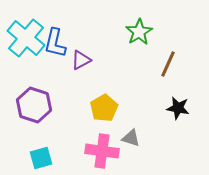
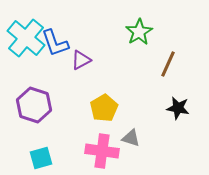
blue L-shape: rotated 32 degrees counterclockwise
